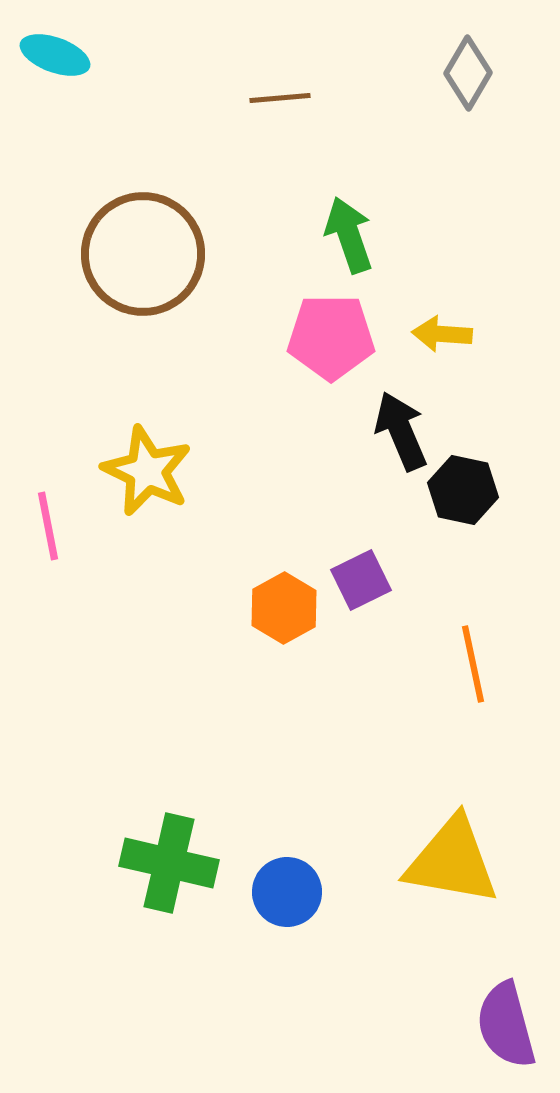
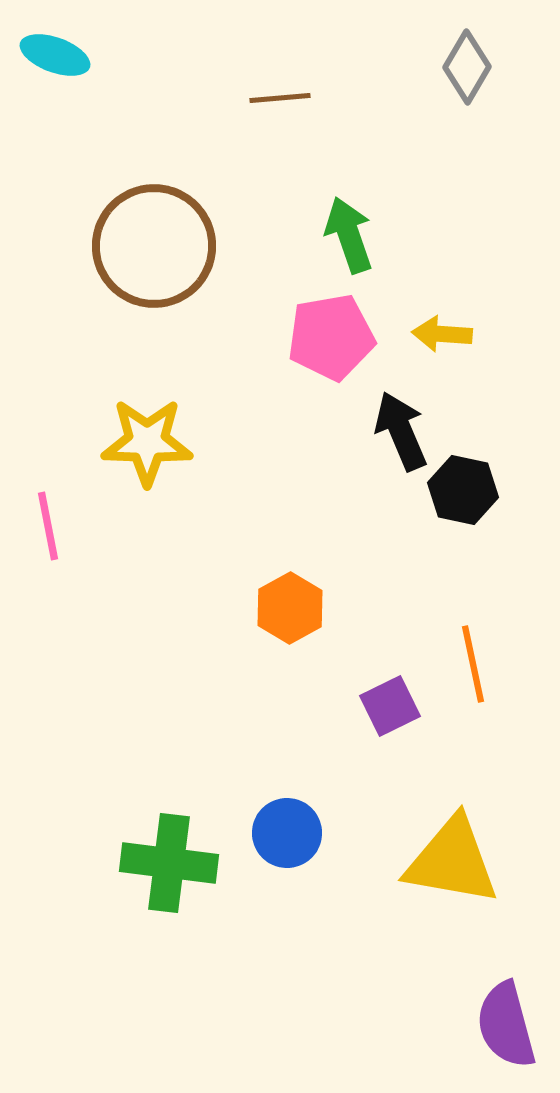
gray diamond: moved 1 px left, 6 px up
brown circle: moved 11 px right, 8 px up
pink pentagon: rotated 10 degrees counterclockwise
yellow star: moved 29 px up; rotated 24 degrees counterclockwise
purple square: moved 29 px right, 126 px down
orange hexagon: moved 6 px right
green cross: rotated 6 degrees counterclockwise
blue circle: moved 59 px up
